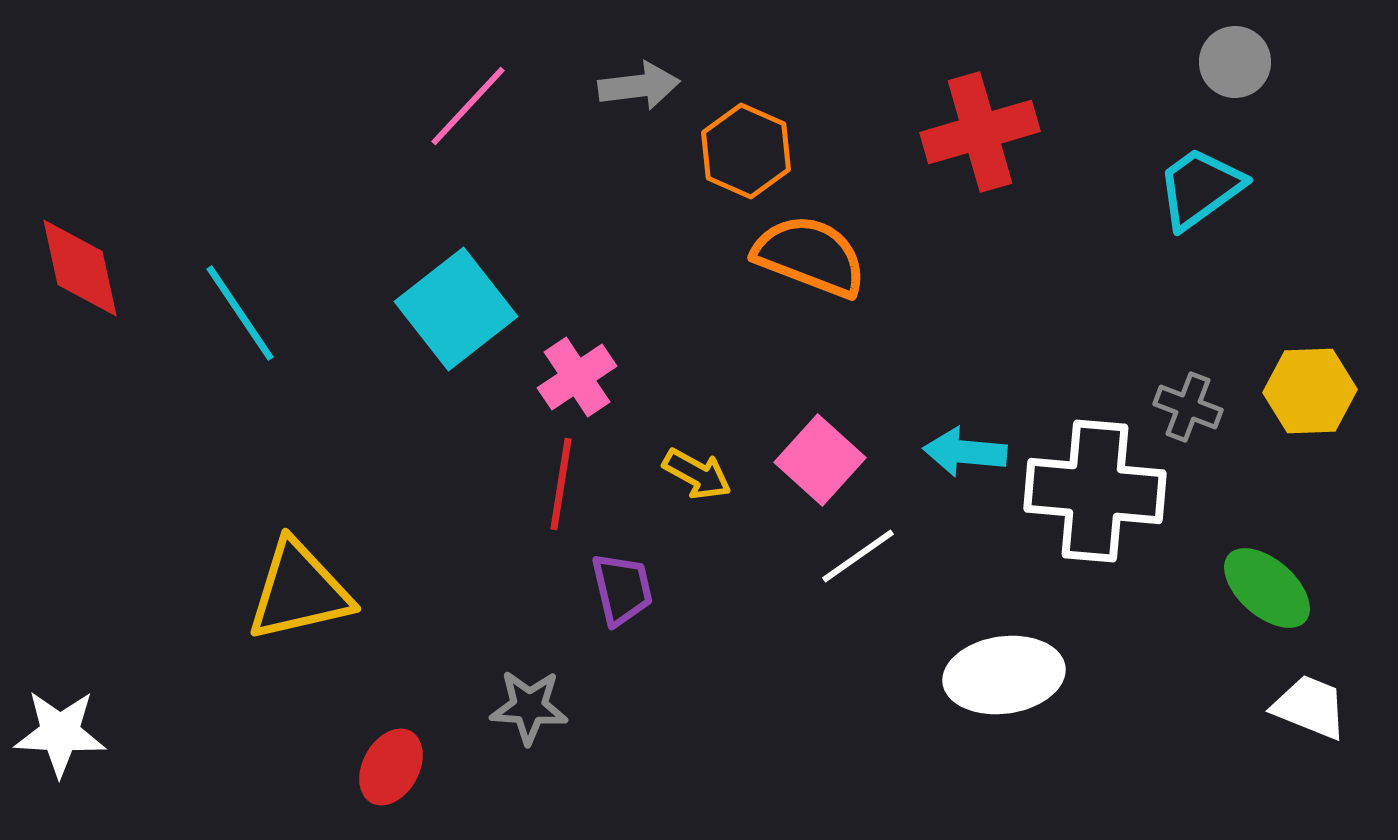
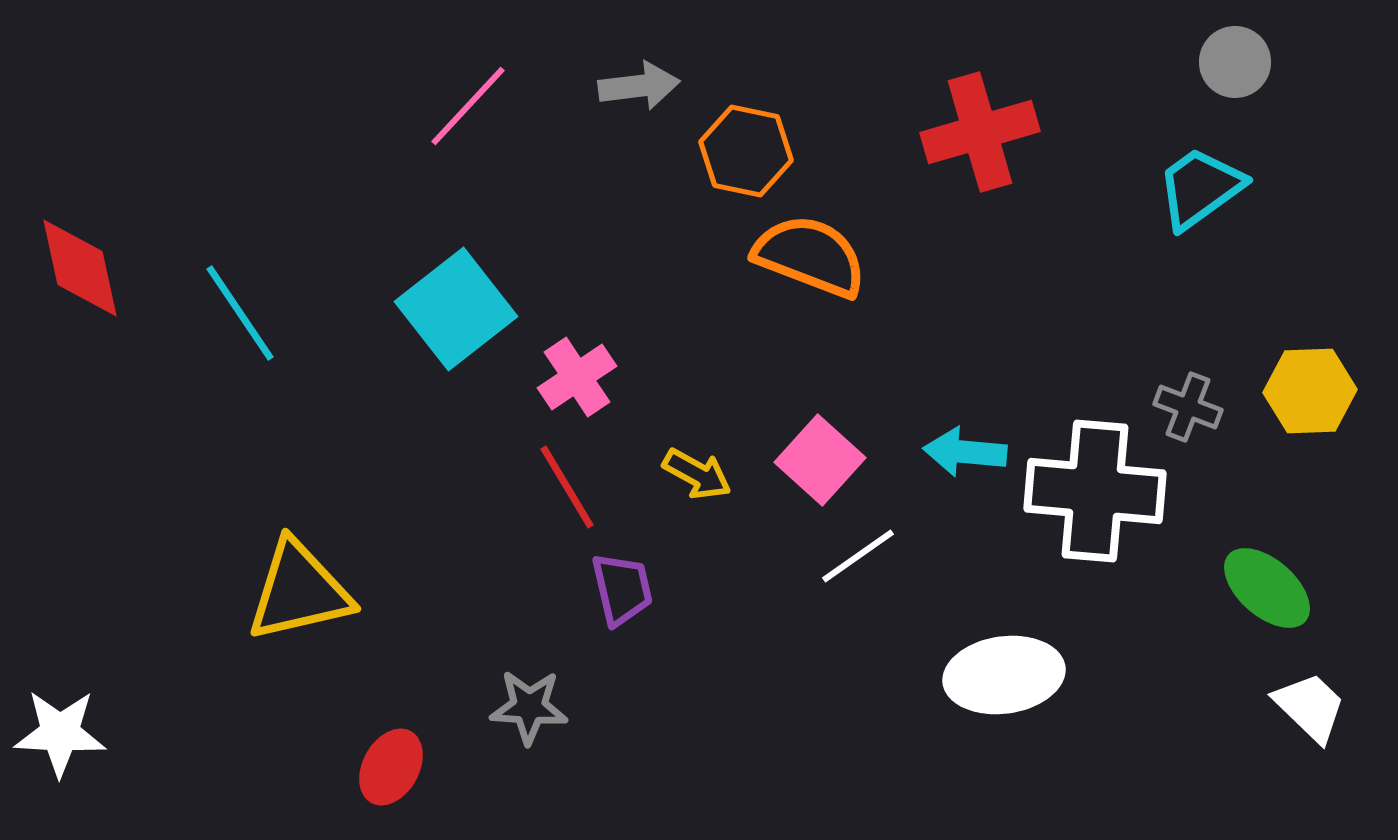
orange hexagon: rotated 12 degrees counterclockwise
red line: moved 6 px right, 3 px down; rotated 40 degrees counterclockwise
white trapezoid: rotated 22 degrees clockwise
